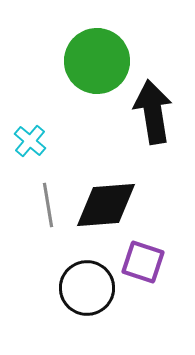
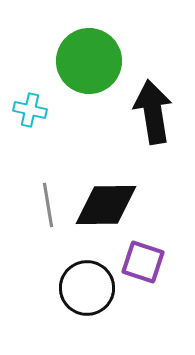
green circle: moved 8 px left
cyan cross: moved 31 px up; rotated 28 degrees counterclockwise
black diamond: rotated 4 degrees clockwise
